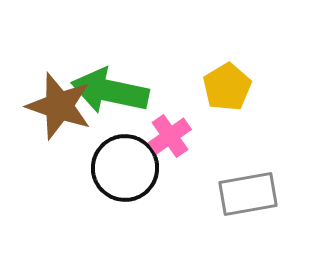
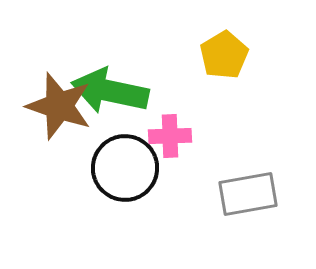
yellow pentagon: moved 3 px left, 32 px up
pink cross: rotated 33 degrees clockwise
